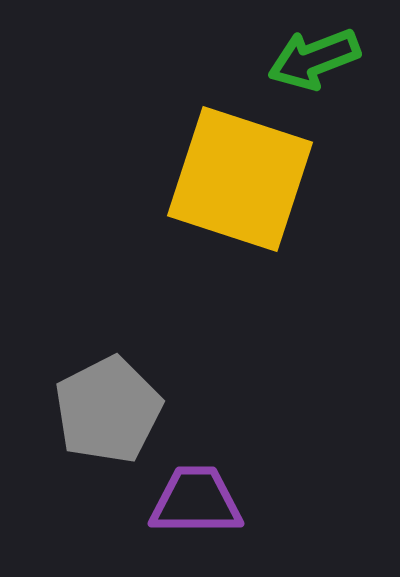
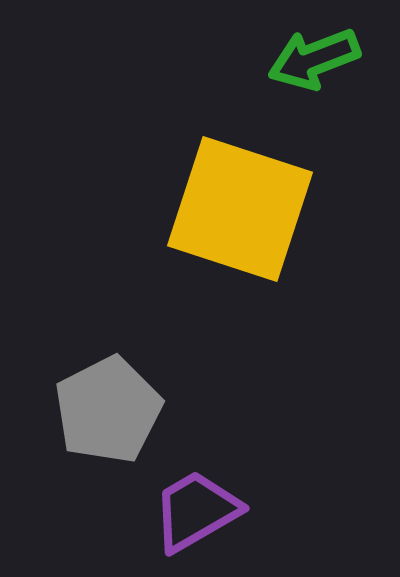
yellow square: moved 30 px down
purple trapezoid: moved 10 px down; rotated 30 degrees counterclockwise
